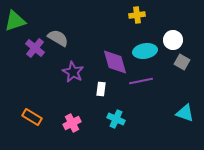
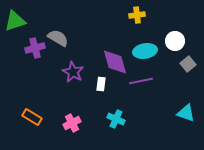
white circle: moved 2 px right, 1 px down
purple cross: rotated 36 degrees clockwise
gray square: moved 6 px right, 2 px down; rotated 21 degrees clockwise
white rectangle: moved 5 px up
cyan triangle: moved 1 px right
